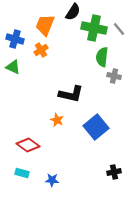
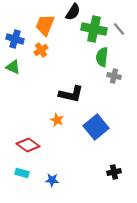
green cross: moved 1 px down
